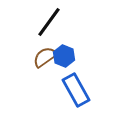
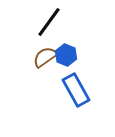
blue hexagon: moved 2 px right, 1 px up
